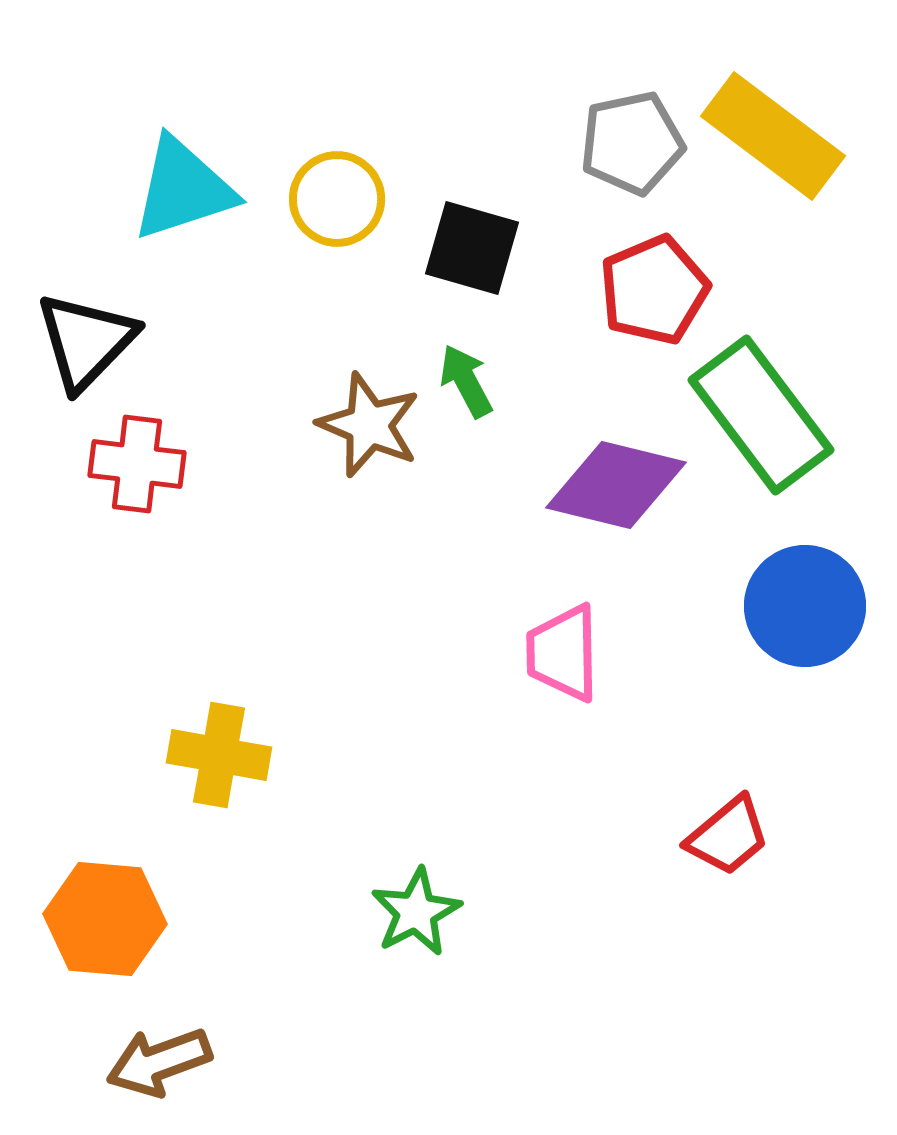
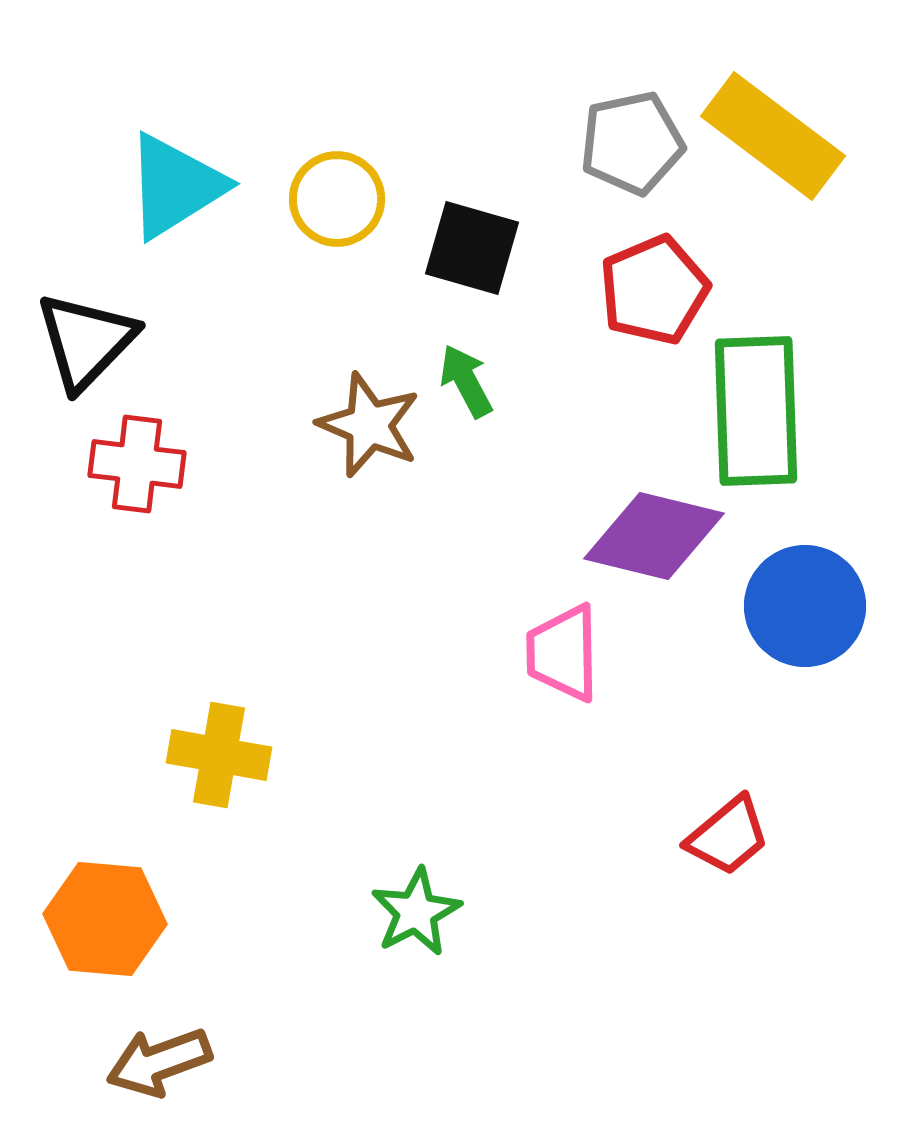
cyan triangle: moved 8 px left, 3 px up; rotated 14 degrees counterclockwise
green rectangle: moved 5 px left, 4 px up; rotated 35 degrees clockwise
purple diamond: moved 38 px right, 51 px down
